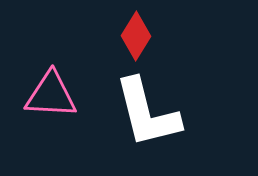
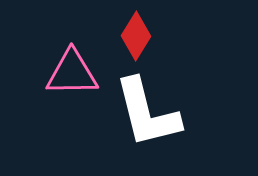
pink triangle: moved 21 px right, 22 px up; rotated 4 degrees counterclockwise
